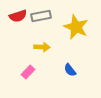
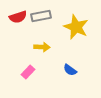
red semicircle: moved 1 px down
blue semicircle: rotated 16 degrees counterclockwise
